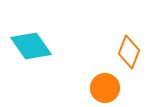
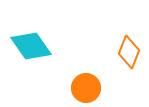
orange circle: moved 19 px left
